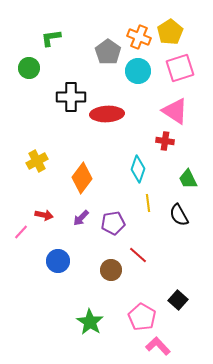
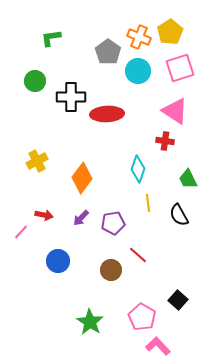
green circle: moved 6 px right, 13 px down
